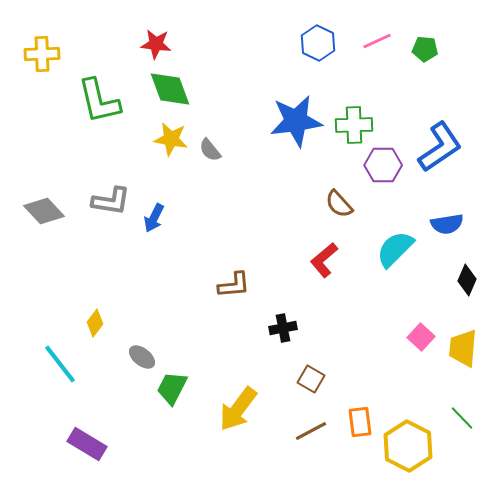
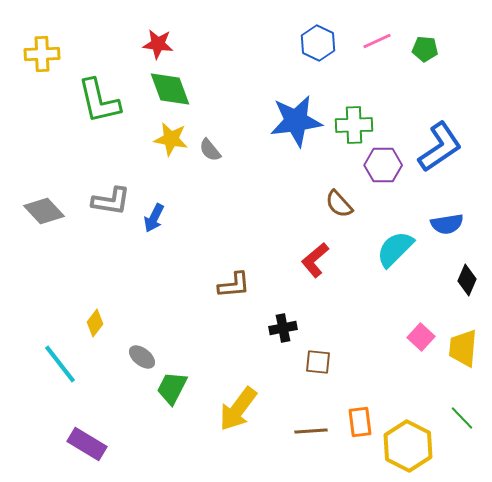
red star: moved 2 px right
red L-shape: moved 9 px left
brown square: moved 7 px right, 17 px up; rotated 24 degrees counterclockwise
brown line: rotated 24 degrees clockwise
